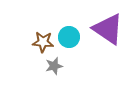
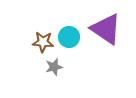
purple triangle: moved 2 px left
gray star: moved 1 px down
